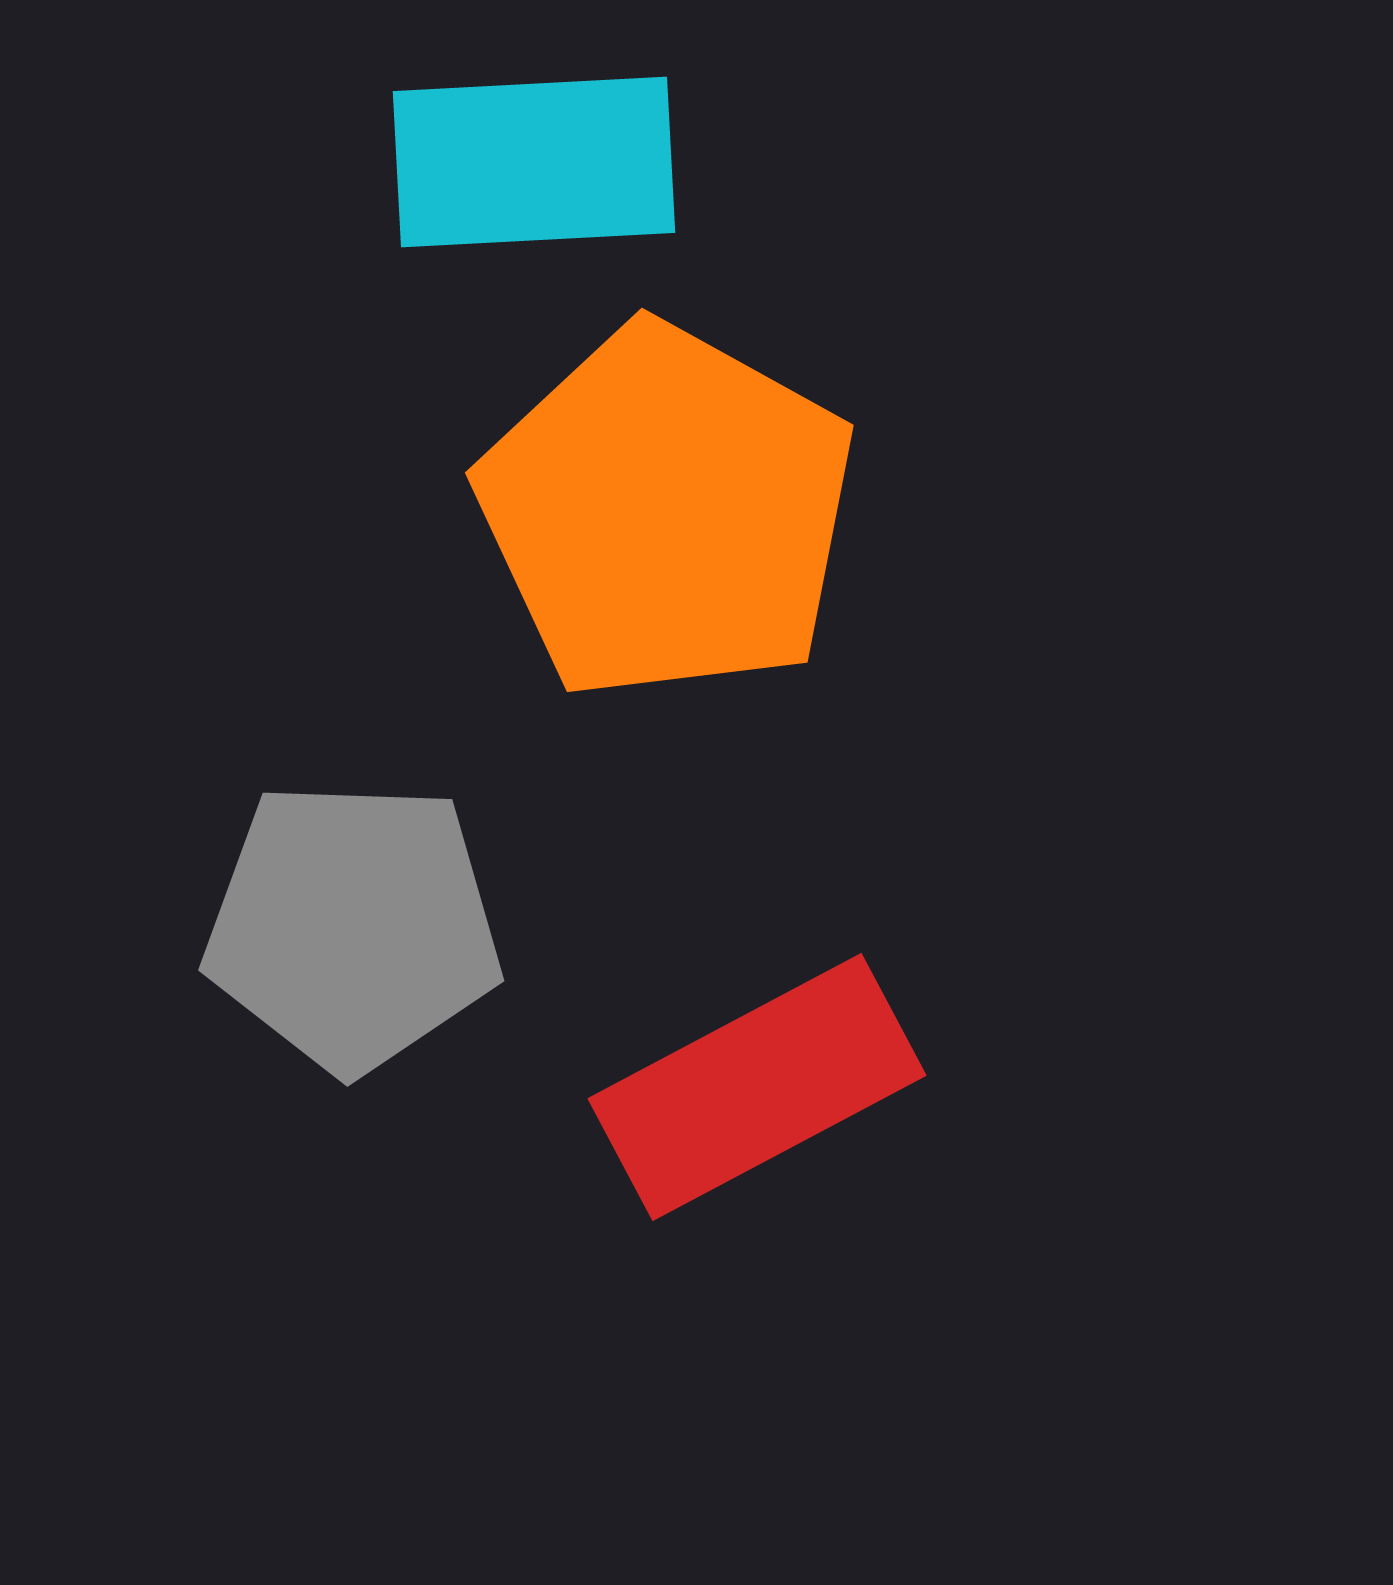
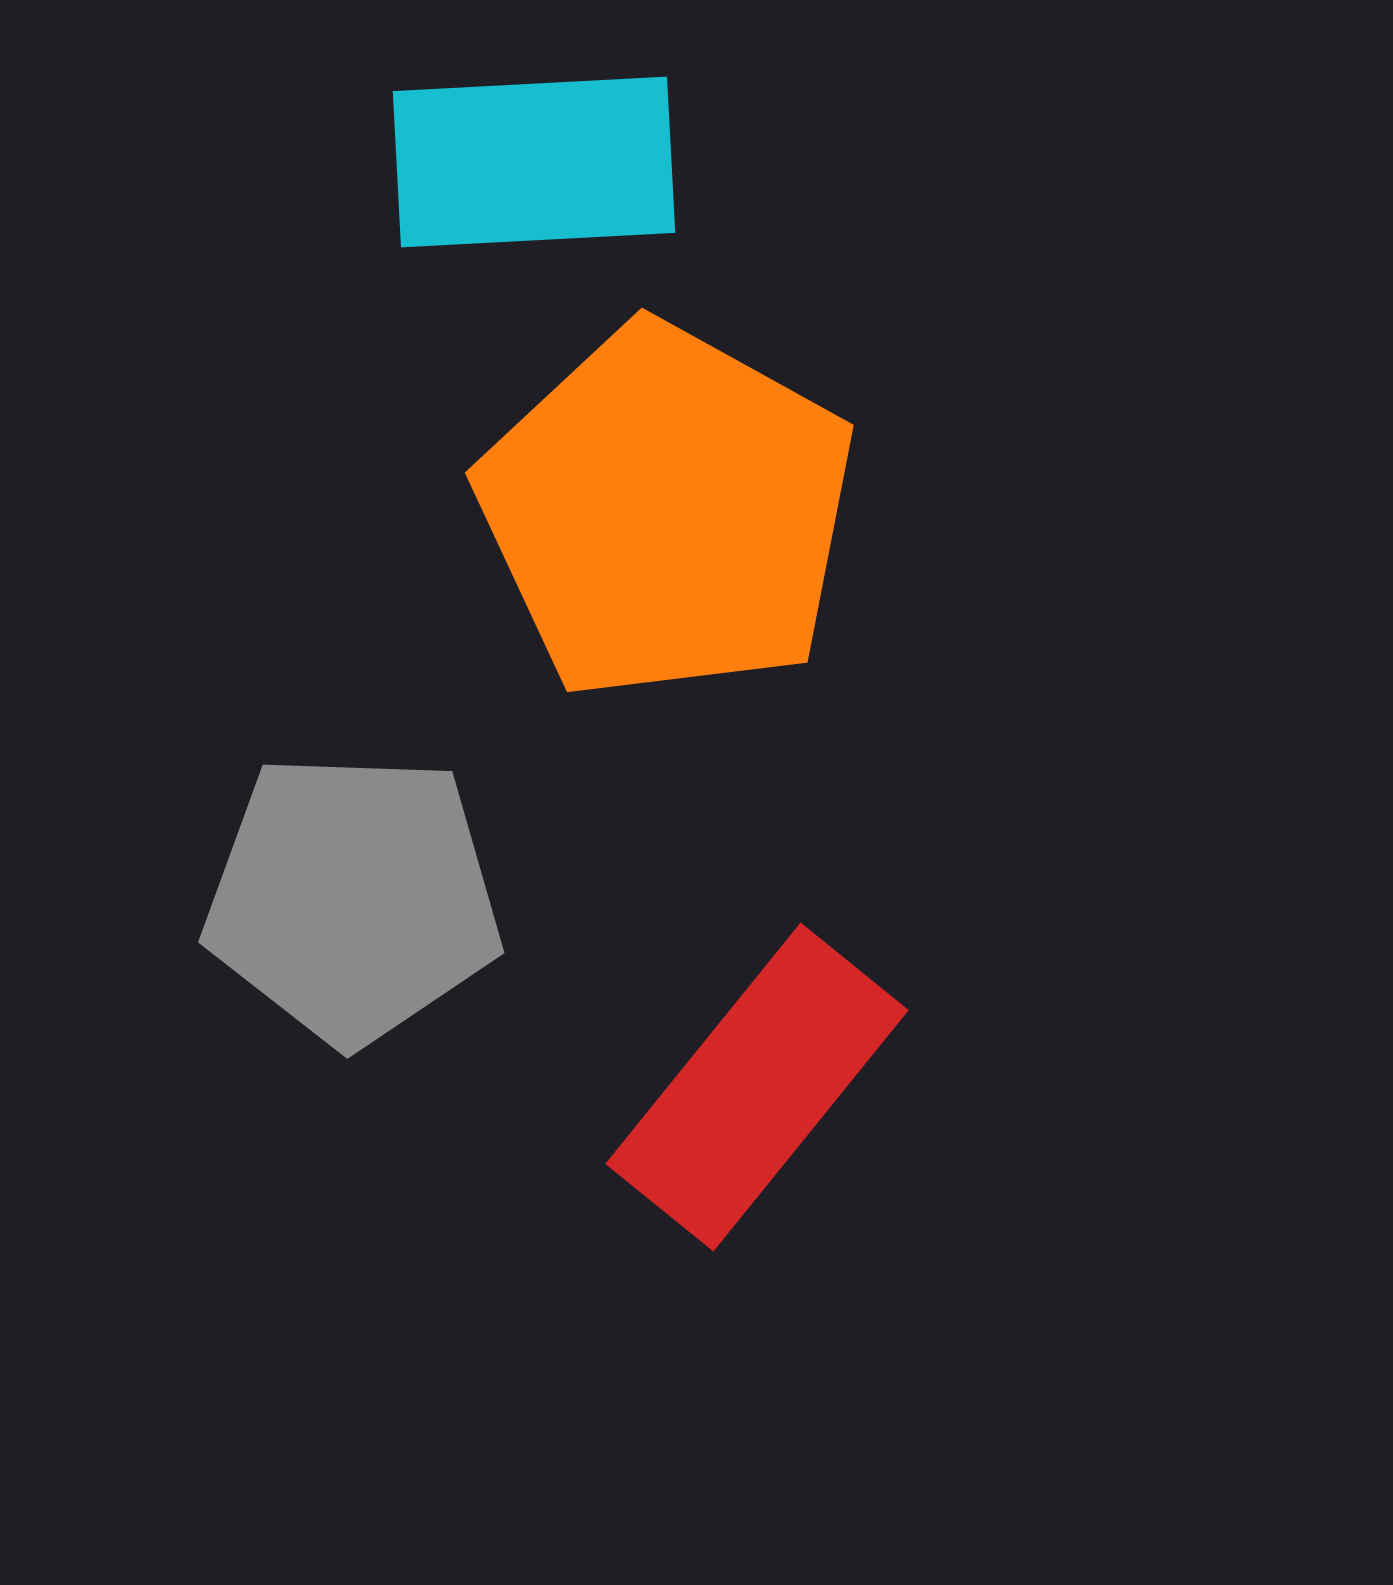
gray pentagon: moved 28 px up
red rectangle: rotated 23 degrees counterclockwise
